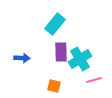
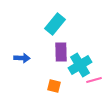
cyan cross: moved 6 px down
